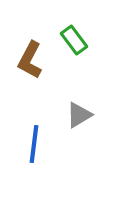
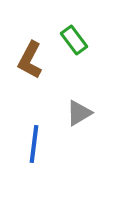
gray triangle: moved 2 px up
